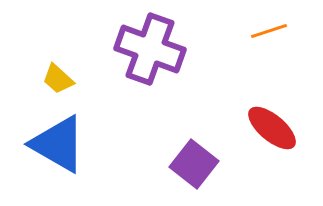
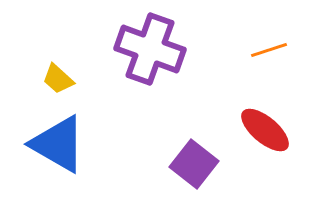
orange line: moved 19 px down
red ellipse: moved 7 px left, 2 px down
